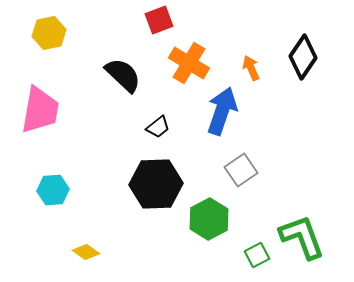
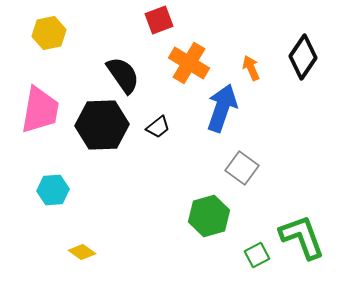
black semicircle: rotated 12 degrees clockwise
blue arrow: moved 3 px up
gray square: moved 1 px right, 2 px up; rotated 20 degrees counterclockwise
black hexagon: moved 54 px left, 59 px up
green hexagon: moved 3 px up; rotated 12 degrees clockwise
yellow diamond: moved 4 px left
